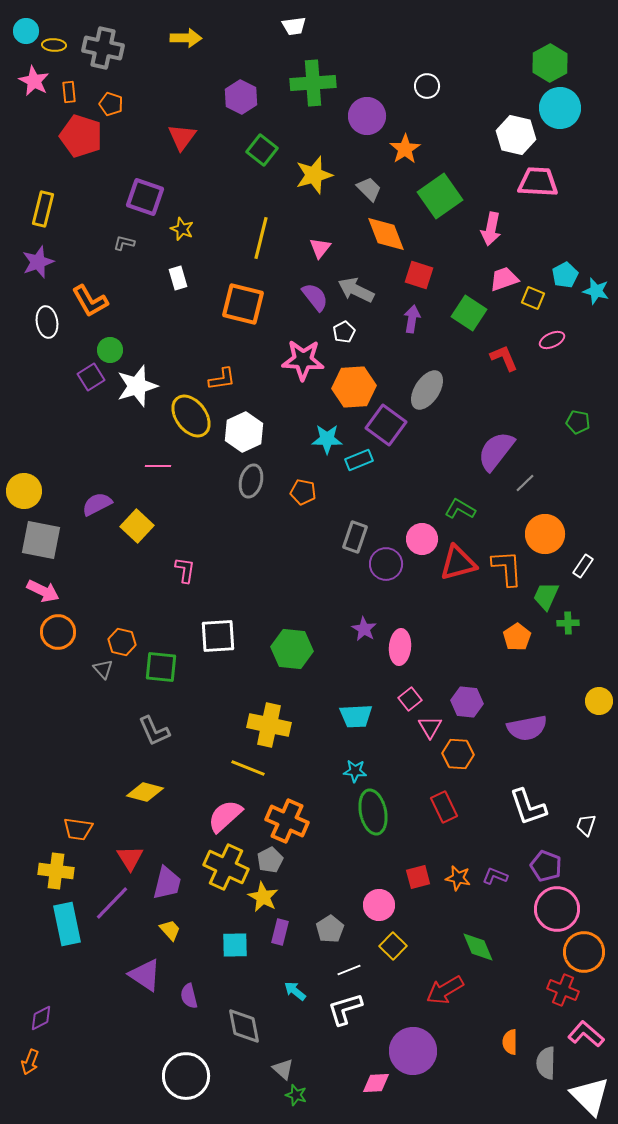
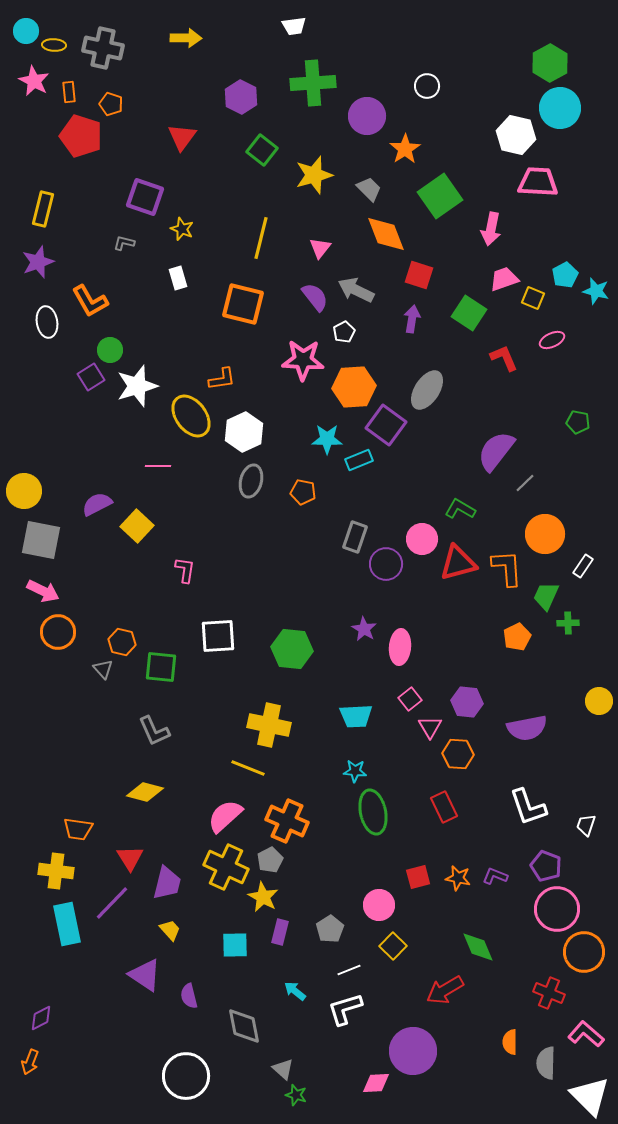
orange pentagon at (517, 637): rotated 8 degrees clockwise
red cross at (563, 990): moved 14 px left, 3 px down
